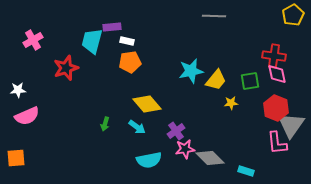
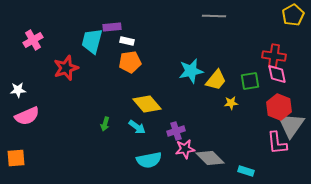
red hexagon: moved 3 px right, 1 px up
purple cross: rotated 18 degrees clockwise
